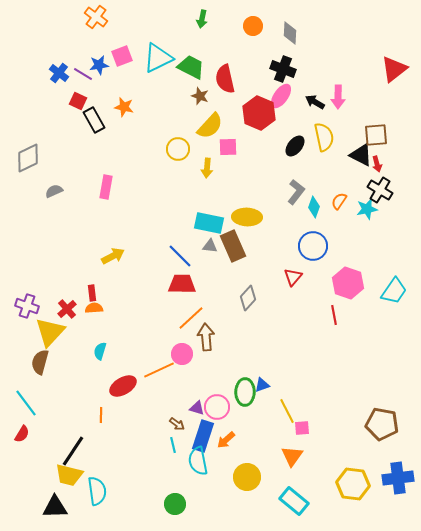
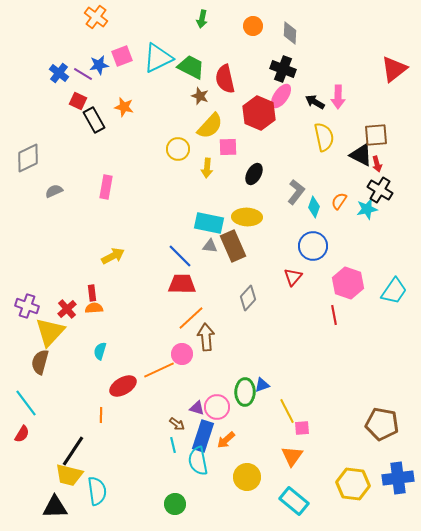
black ellipse at (295, 146): moved 41 px left, 28 px down; rotated 10 degrees counterclockwise
